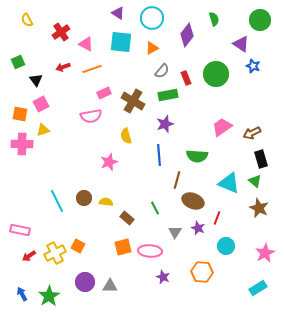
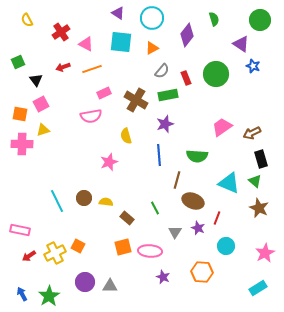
brown cross at (133, 101): moved 3 px right, 1 px up
